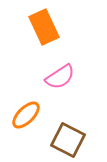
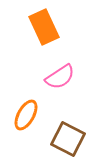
orange ellipse: rotated 16 degrees counterclockwise
brown square: moved 1 px up
